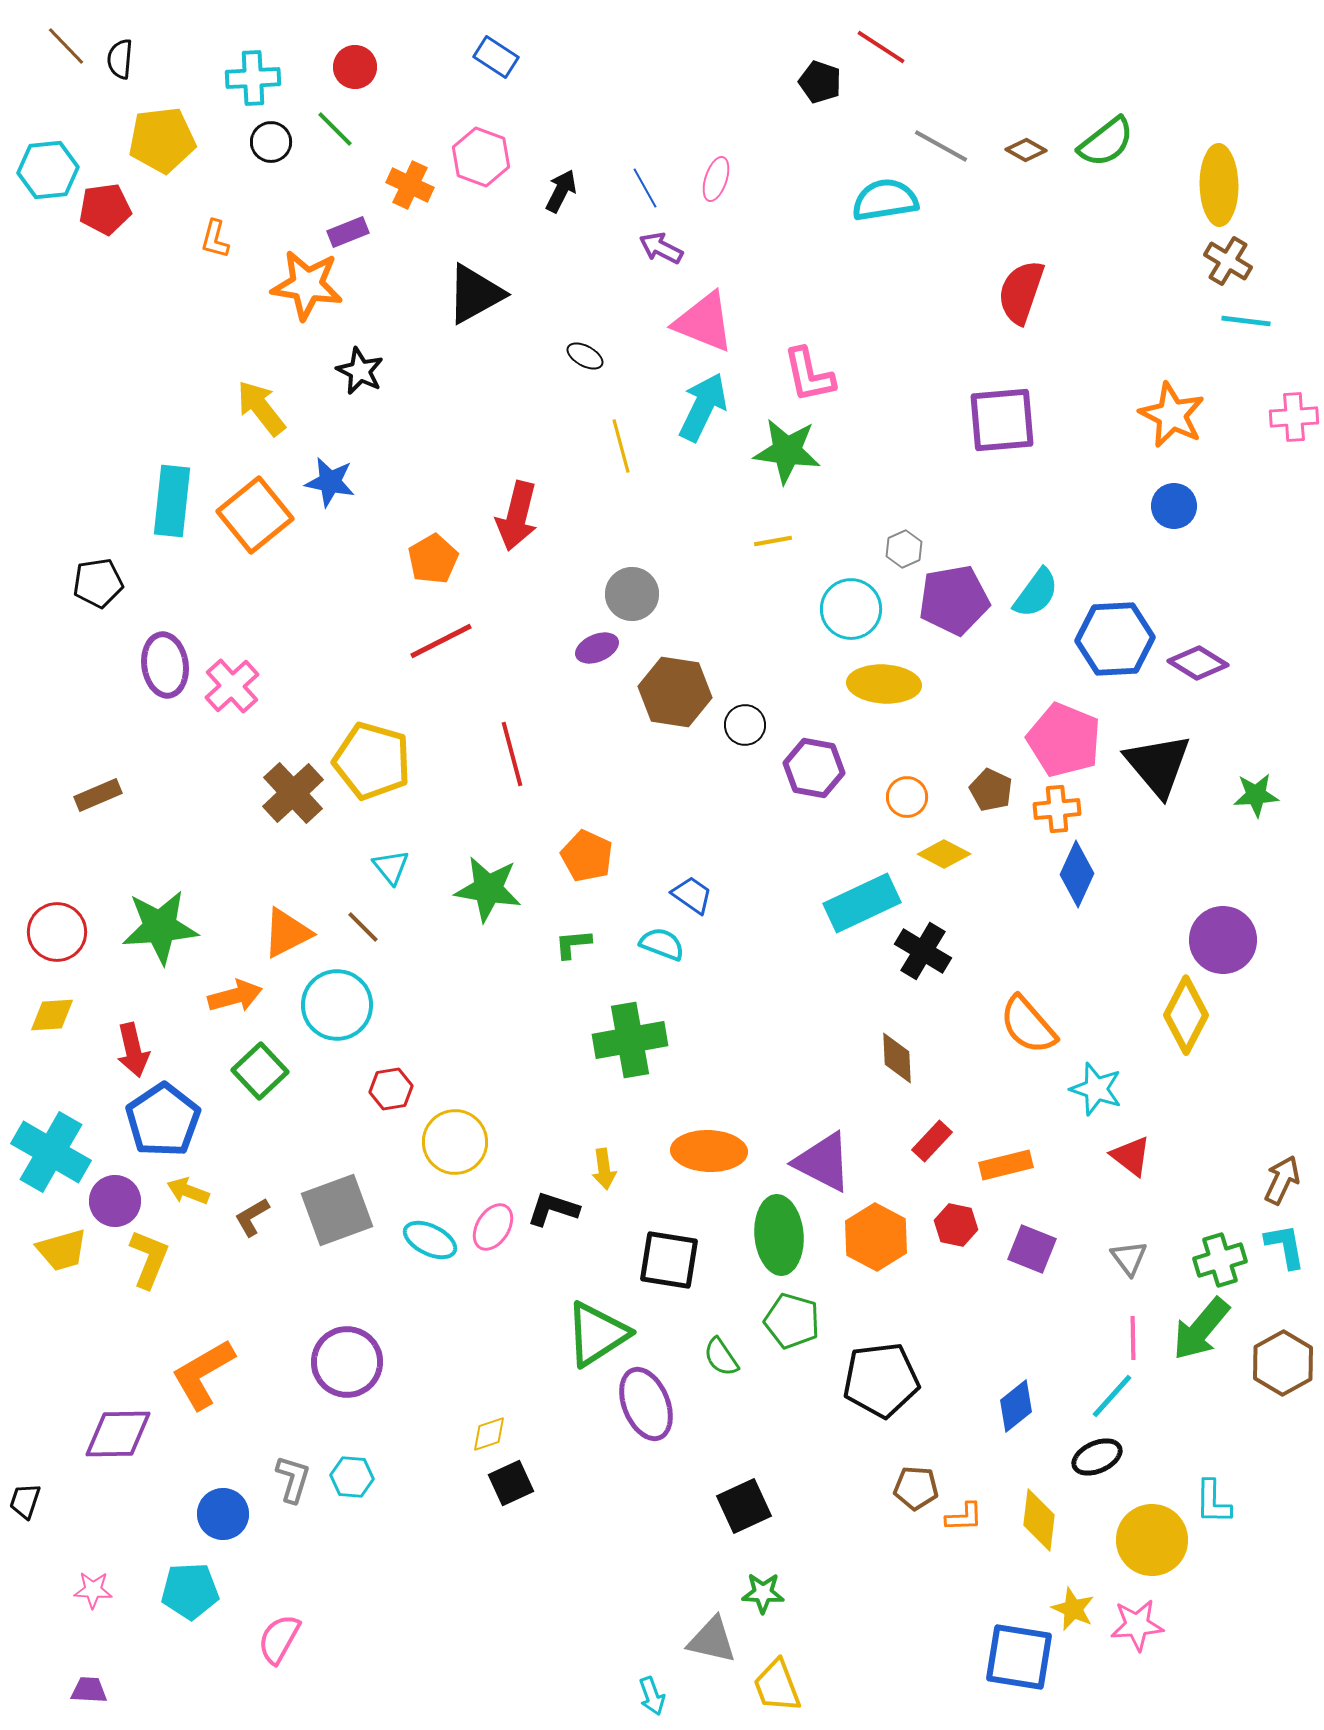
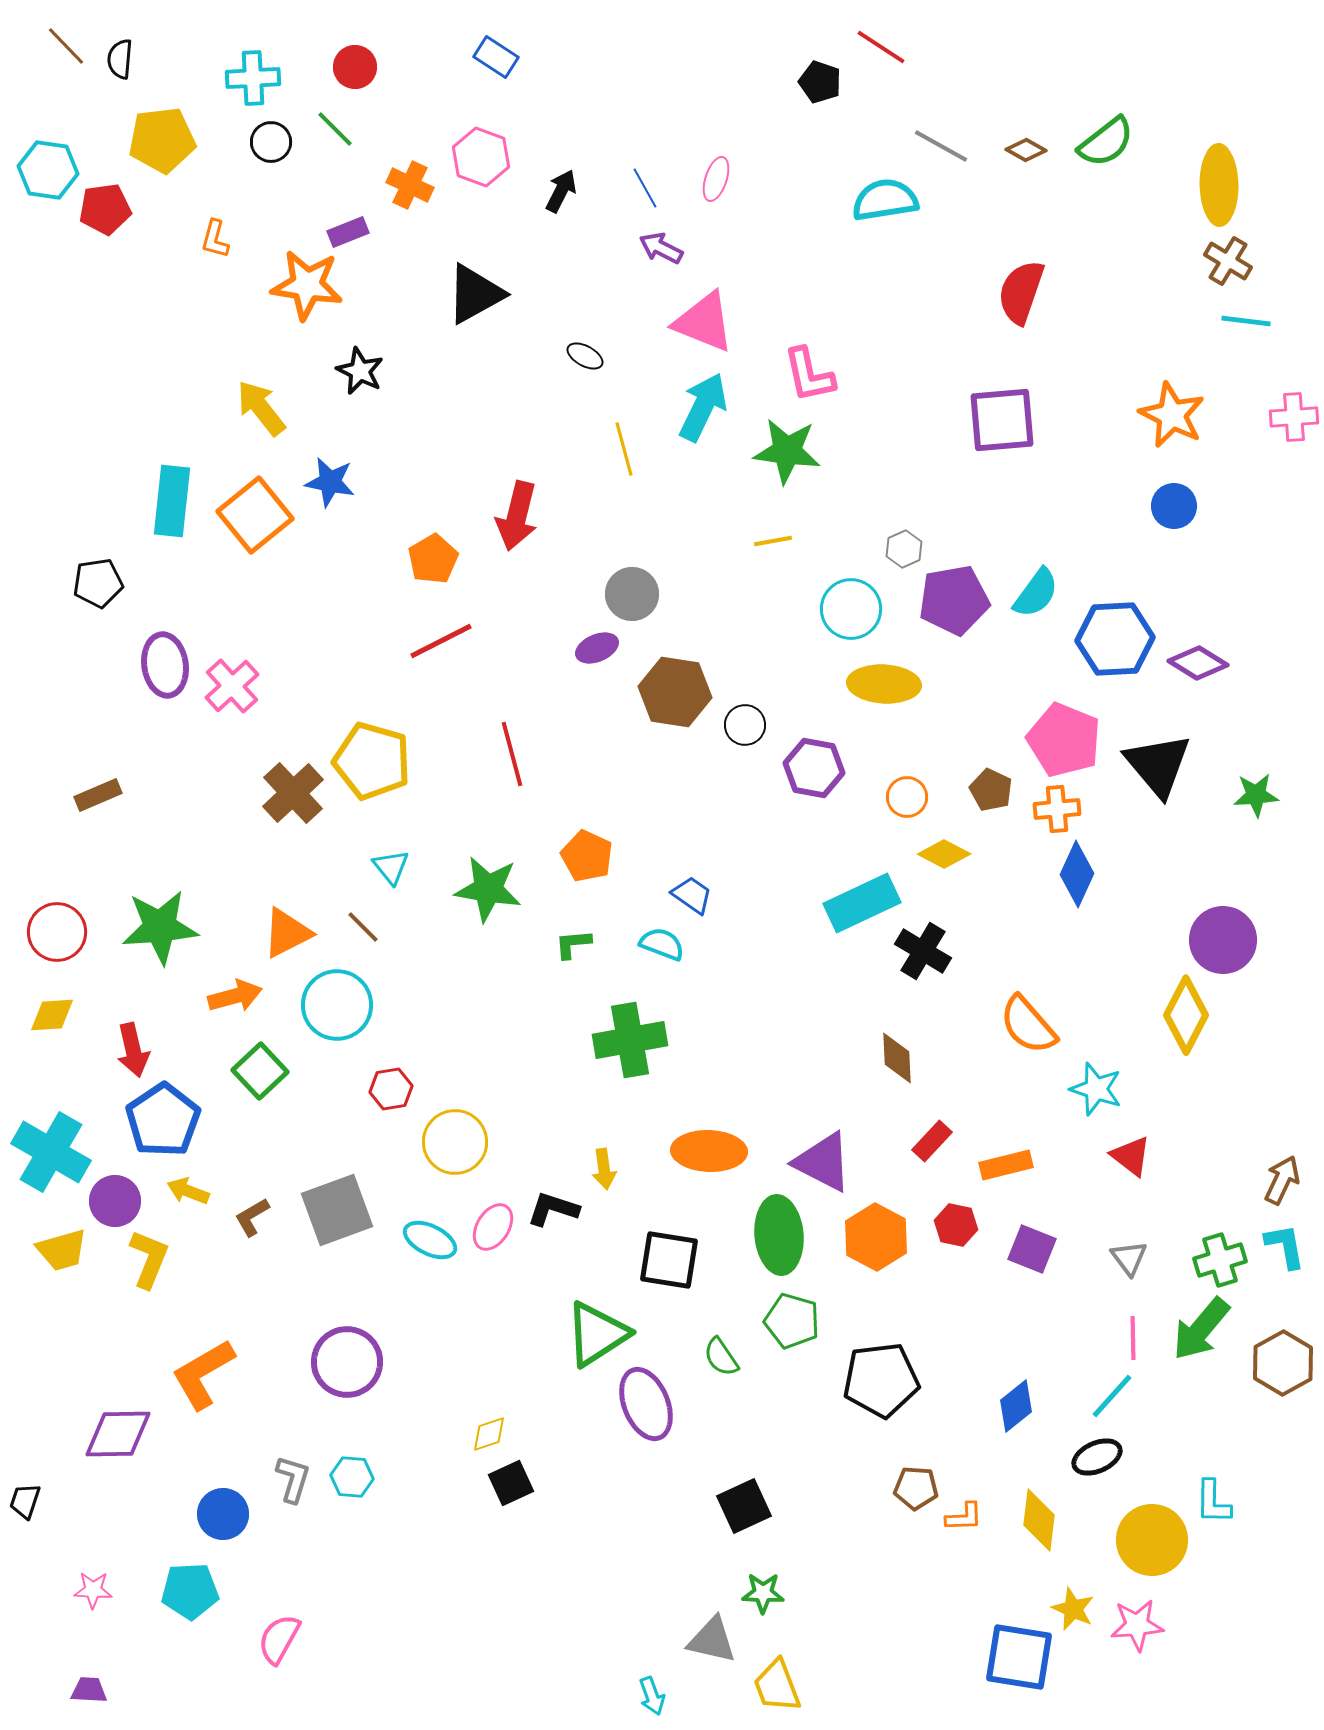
cyan hexagon at (48, 170): rotated 14 degrees clockwise
yellow line at (621, 446): moved 3 px right, 3 px down
